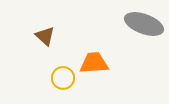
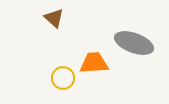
gray ellipse: moved 10 px left, 19 px down
brown triangle: moved 9 px right, 18 px up
